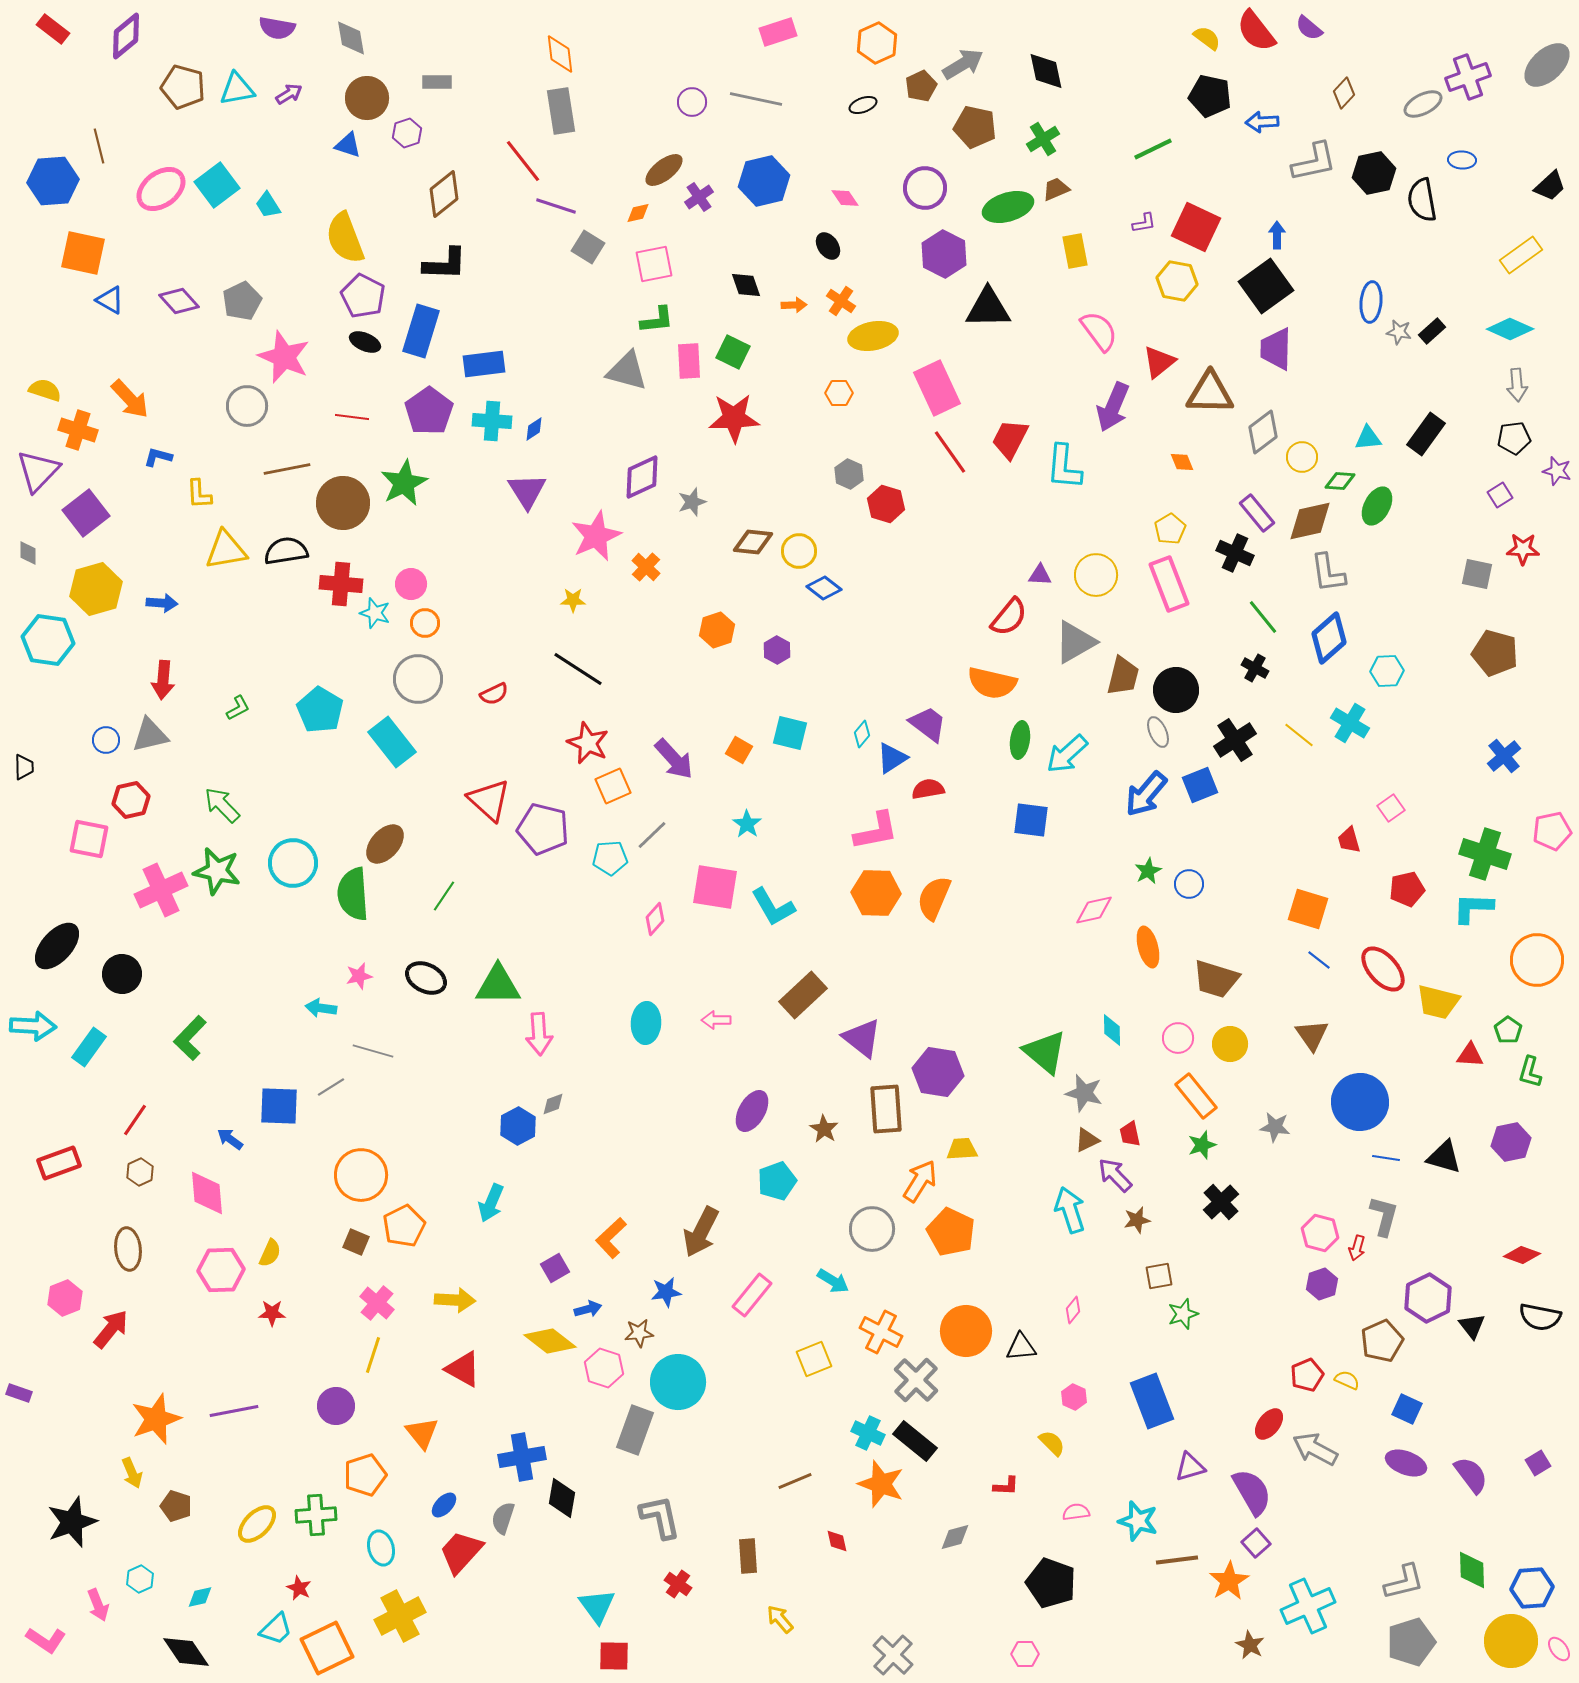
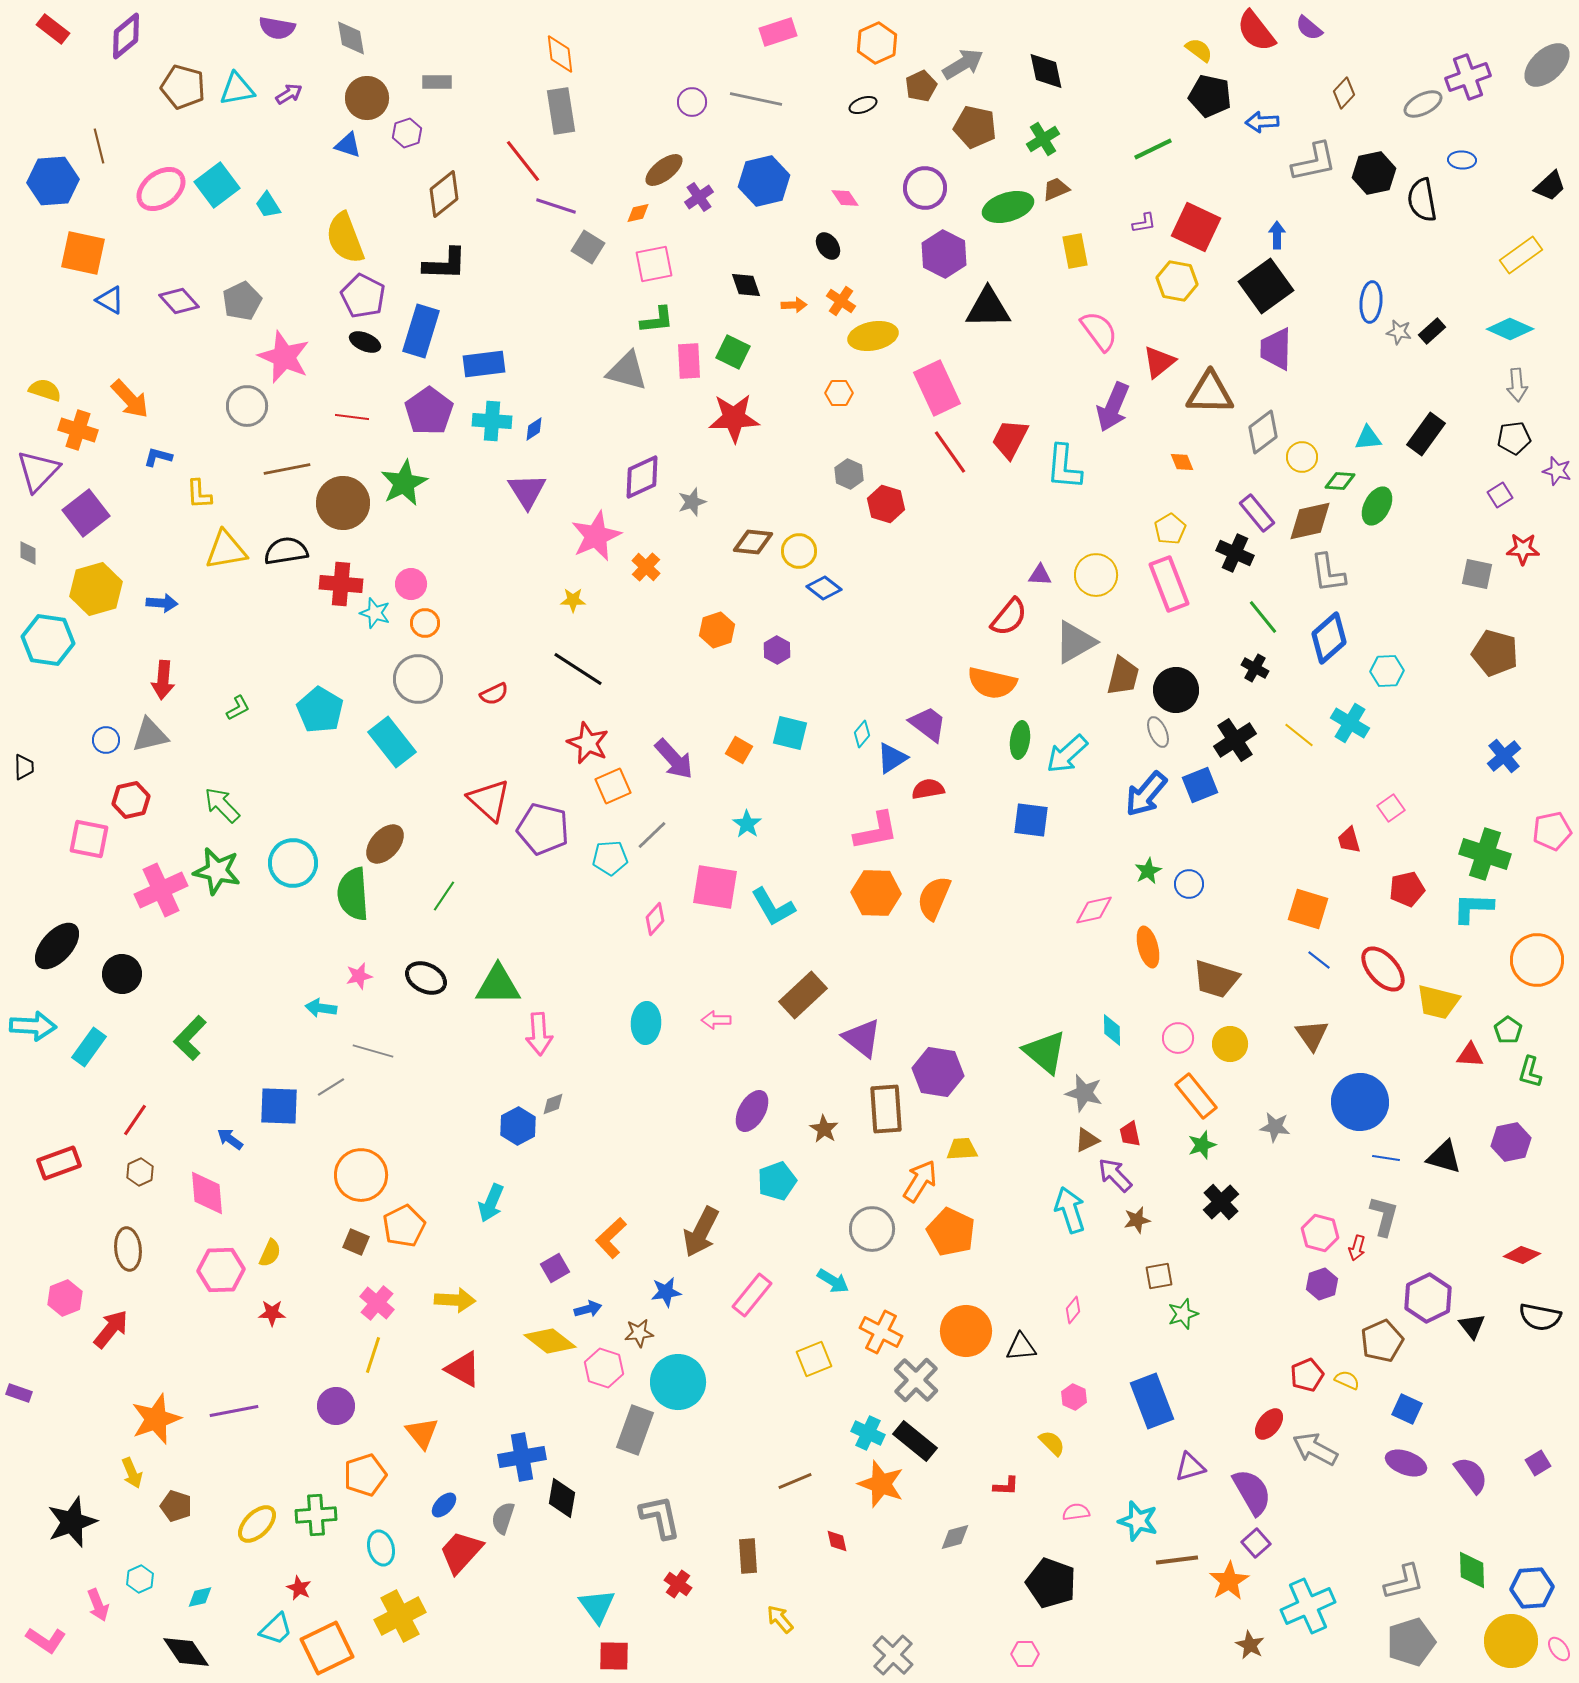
yellow semicircle at (1207, 38): moved 8 px left, 12 px down
